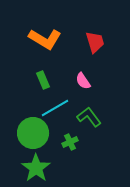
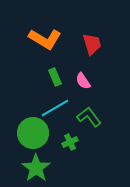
red trapezoid: moved 3 px left, 2 px down
green rectangle: moved 12 px right, 3 px up
